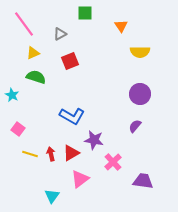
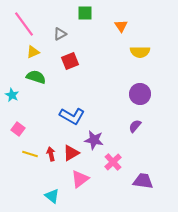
yellow triangle: moved 1 px up
cyan triangle: rotated 28 degrees counterclockwise
